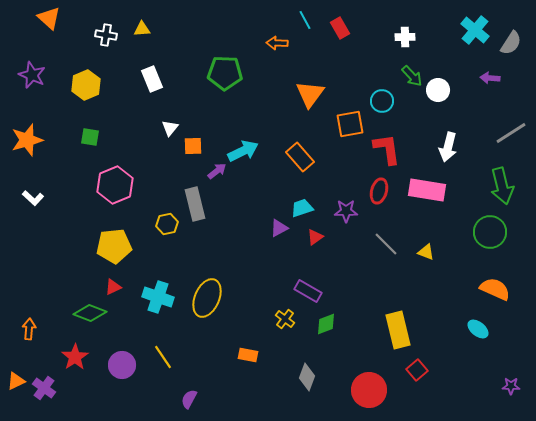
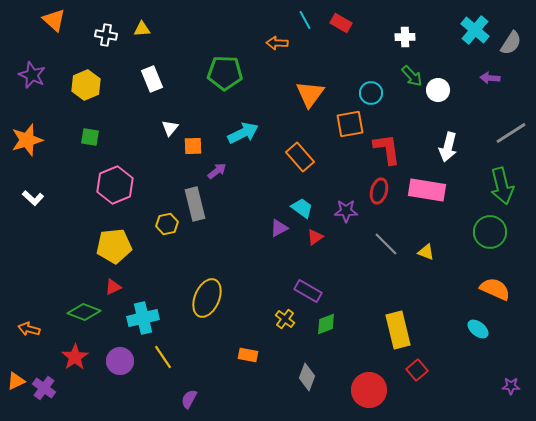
orange triangle at (49, 18): moved 5 px right, 2 px down
red rectangle at (340, 28): moved 1 px right, 5 px up; rotated 30 degrees counterclockwise
cyan circle at (382, 101): moved 11 px left, 8 px up
cyan arrow at (243, 151): moved 18 px up
cyan trapezoid at (302, 208): rotated 55 degrees clockwise
cyan cross at (158, 297): moved 15 px left, 21 px down; rotated 32 degrees counterclockwise
green diamond at (90, 313): moved 6 px left, 1 px up
orange arrow at (29, 329): rotated 80 degrees counterclockwise
purple circle at (122, 365): moved 2 px left, 4 px up
